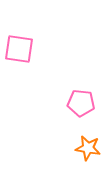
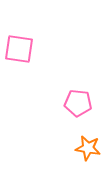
pink pentagon: moved 3 px left
